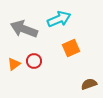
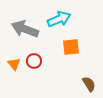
gray arrow: moved 1 px right
orange square: moved 1 px up; rotated 18 degrees clockwise
orange triangle: rotated 32 degrees counterclockwise
brown semicircle: rotated 77 degrees clockwise
